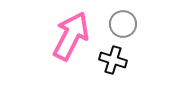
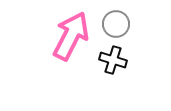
gray circle: moved 7 px left
